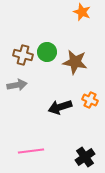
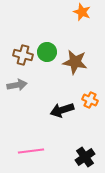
black arrow: moved 2 px right, 3 px down
